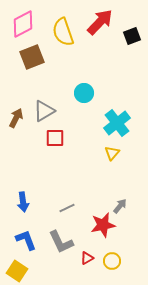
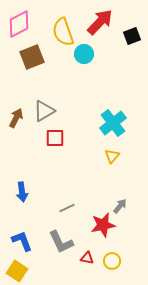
pink diamond: moved 4 px left
cyan circle: moved 39 px up
cyan cross: moved 4 px left
yellow triangle: moved 3 px down
blue arrow: moved 1 px left, 10 px up
blue L-shape: moved 4 px left, 1 px down
red triangle: rotated 40 degrees clockwise
